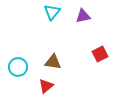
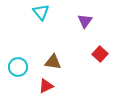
cyan triangle: moved 11 px left; rotated 18 degrees counterclockwise
purple triangle: moved 2 px right, 5 px down; rotated 42 degrees counterclockwise
red square: rotated 21 degrees counterclockwise
red triangle: rotated 14 degrees clockwise
